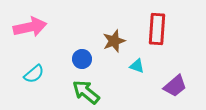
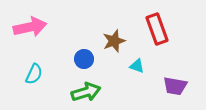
red rectangle: rotated 24 degrees counterclockwise
blue circle: moved 2 px right
cyan semicircle: rotated 25 degrees counterclockwise
purple trapezoid: rotated 50 degrees clockwise
green arrow: rotated 124 degrees clockwise
